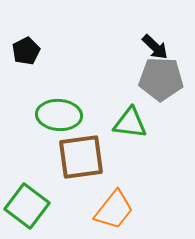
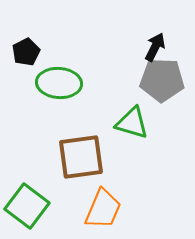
black arrow: rotated 108 degrees counterclockwise
black pentagon: moved 1 px down
gray pentagon: moved 1 px right, 1 px down
green ellipse: moved 32 px up
green triangle: moved 2 px right; rotated 9 degrees clockwise
orange trapezoid: moved 11 px left, 1 px up; rotated 15 degrees counterclockwise
